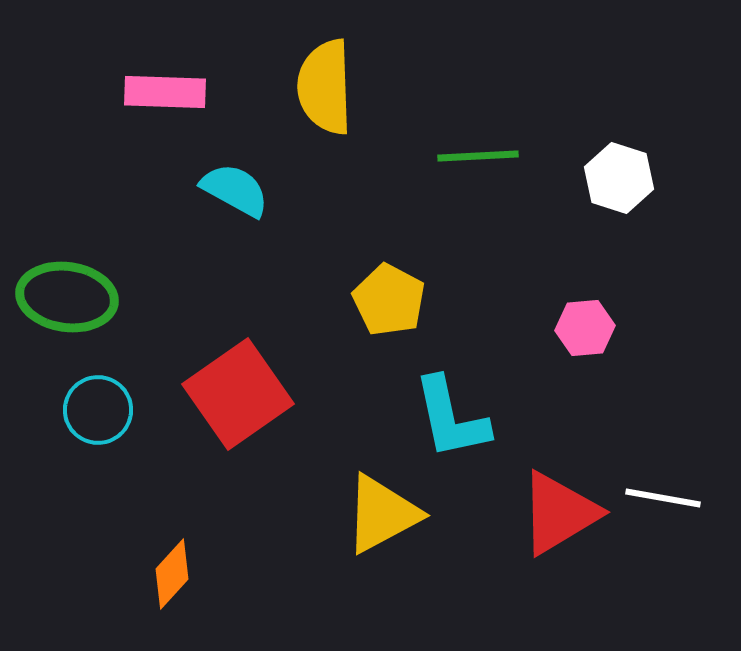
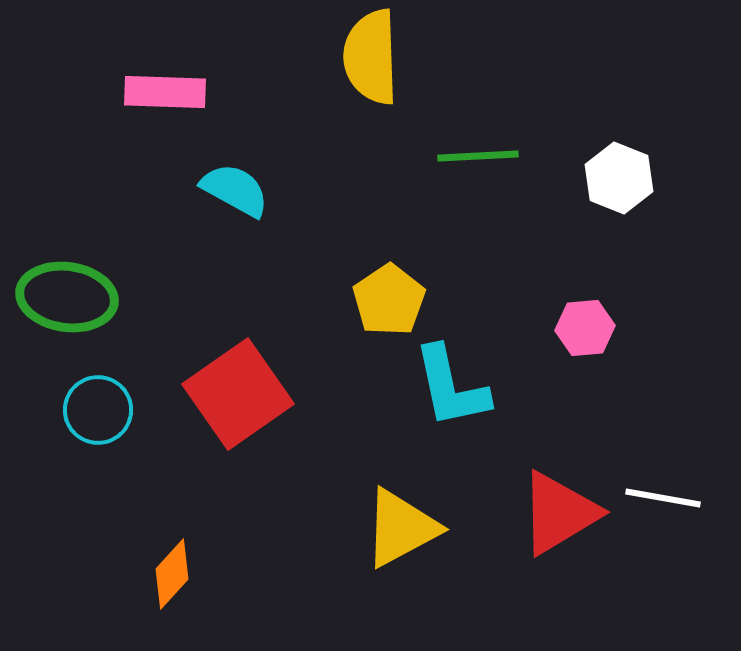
yellow semicircle: moved 46 px right, 30 px up
white hexagon: rotated 4 degrees clockwise
yellow pentagon: rotated 10 degrees clockwise
cyan L-shape: moved 31 px up
yellow triangle: moved 19 px right, 14 px down
